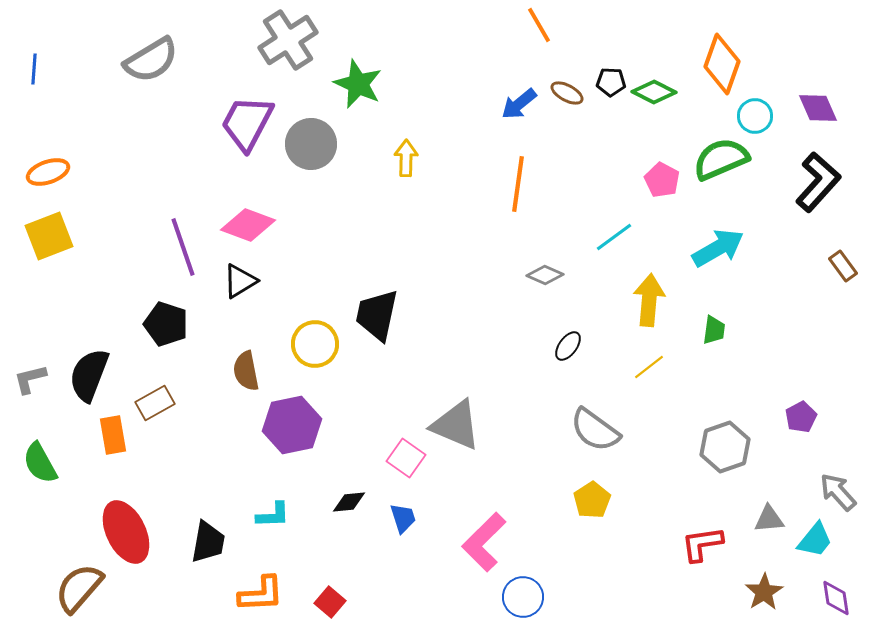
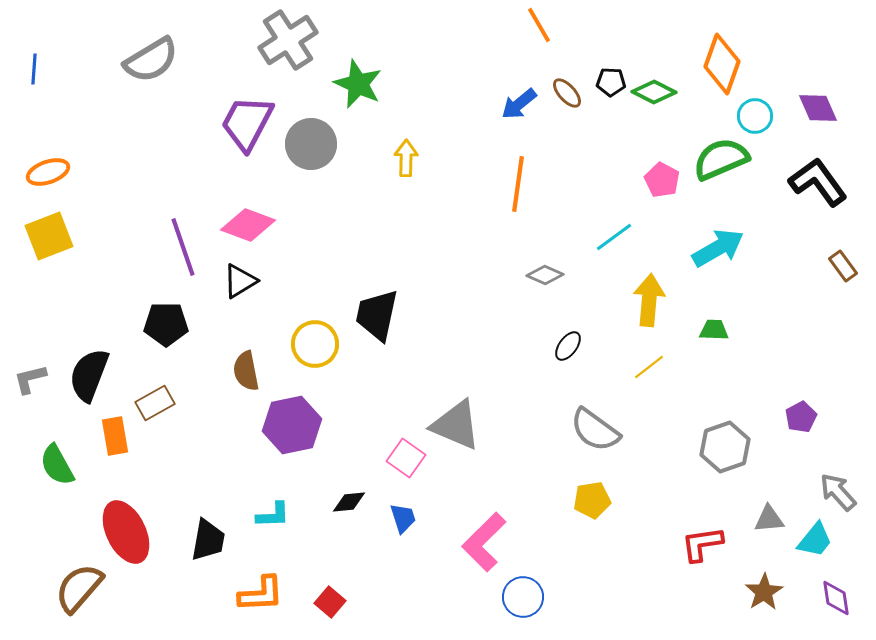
brown ellipse at (567, 93): rotated 20 degrees clockwise
black L-shape at (818, 182): rotated 78 degrees counterclockwise
black pentagon at (166, 324): rotated 18 degrees counterclockwise
green trapezoid at (714, 330): rotated 96 degrees counterclockwise
orange rectangle at (113, 435): moved 2 px right, 1 px down
green semicircle at (40, 463): moved 17 px right, 2 px down
yellow pentagon at (592, 500): rotated 24 degrees clockwise
black trapezoid at (208, 542): moved 2 px up
